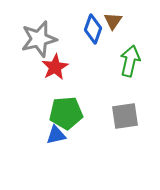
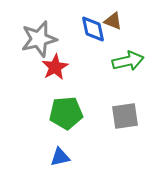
brown triangle: rotated 42 degrees counterclockwise
blue diamond: rotated 32 degrees counterclockwise
green arrow: moved 2 px left; rotated 64 degrees clockwise
blue triangle: moved 4 px right, 22 px down
